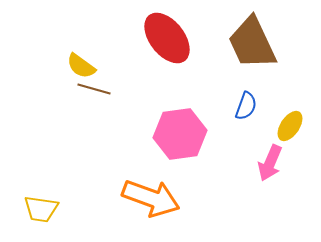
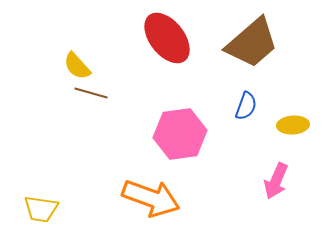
brown trapezoid: rotated 106 degrees counterclockwise
yellow semicircle: moved 4 px left; rotated 12 degrees clockwise
brown line: moved 3 px left, 4 px down
yellow ellipse: moved 3 px right, 1 px up; rotated 52 degrees clockwise
pink arrow: moved 6 px right, 18 px down
